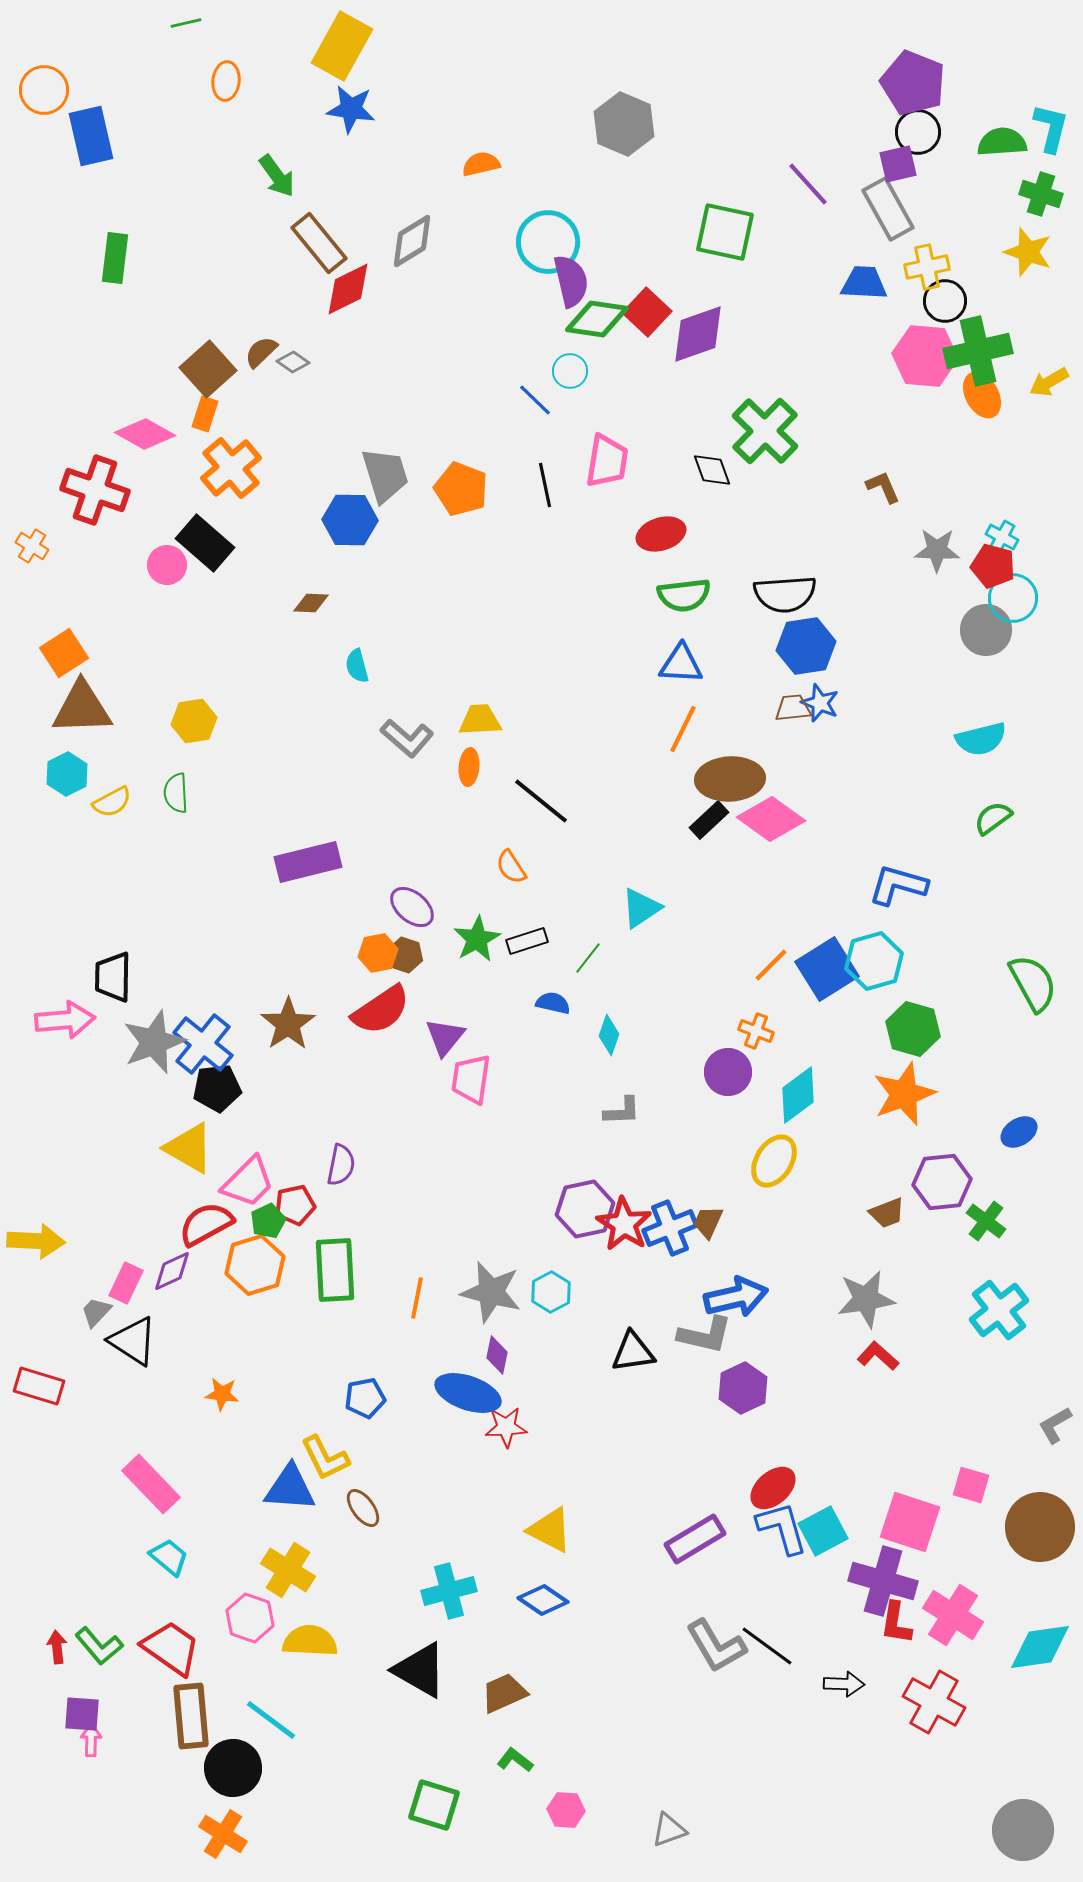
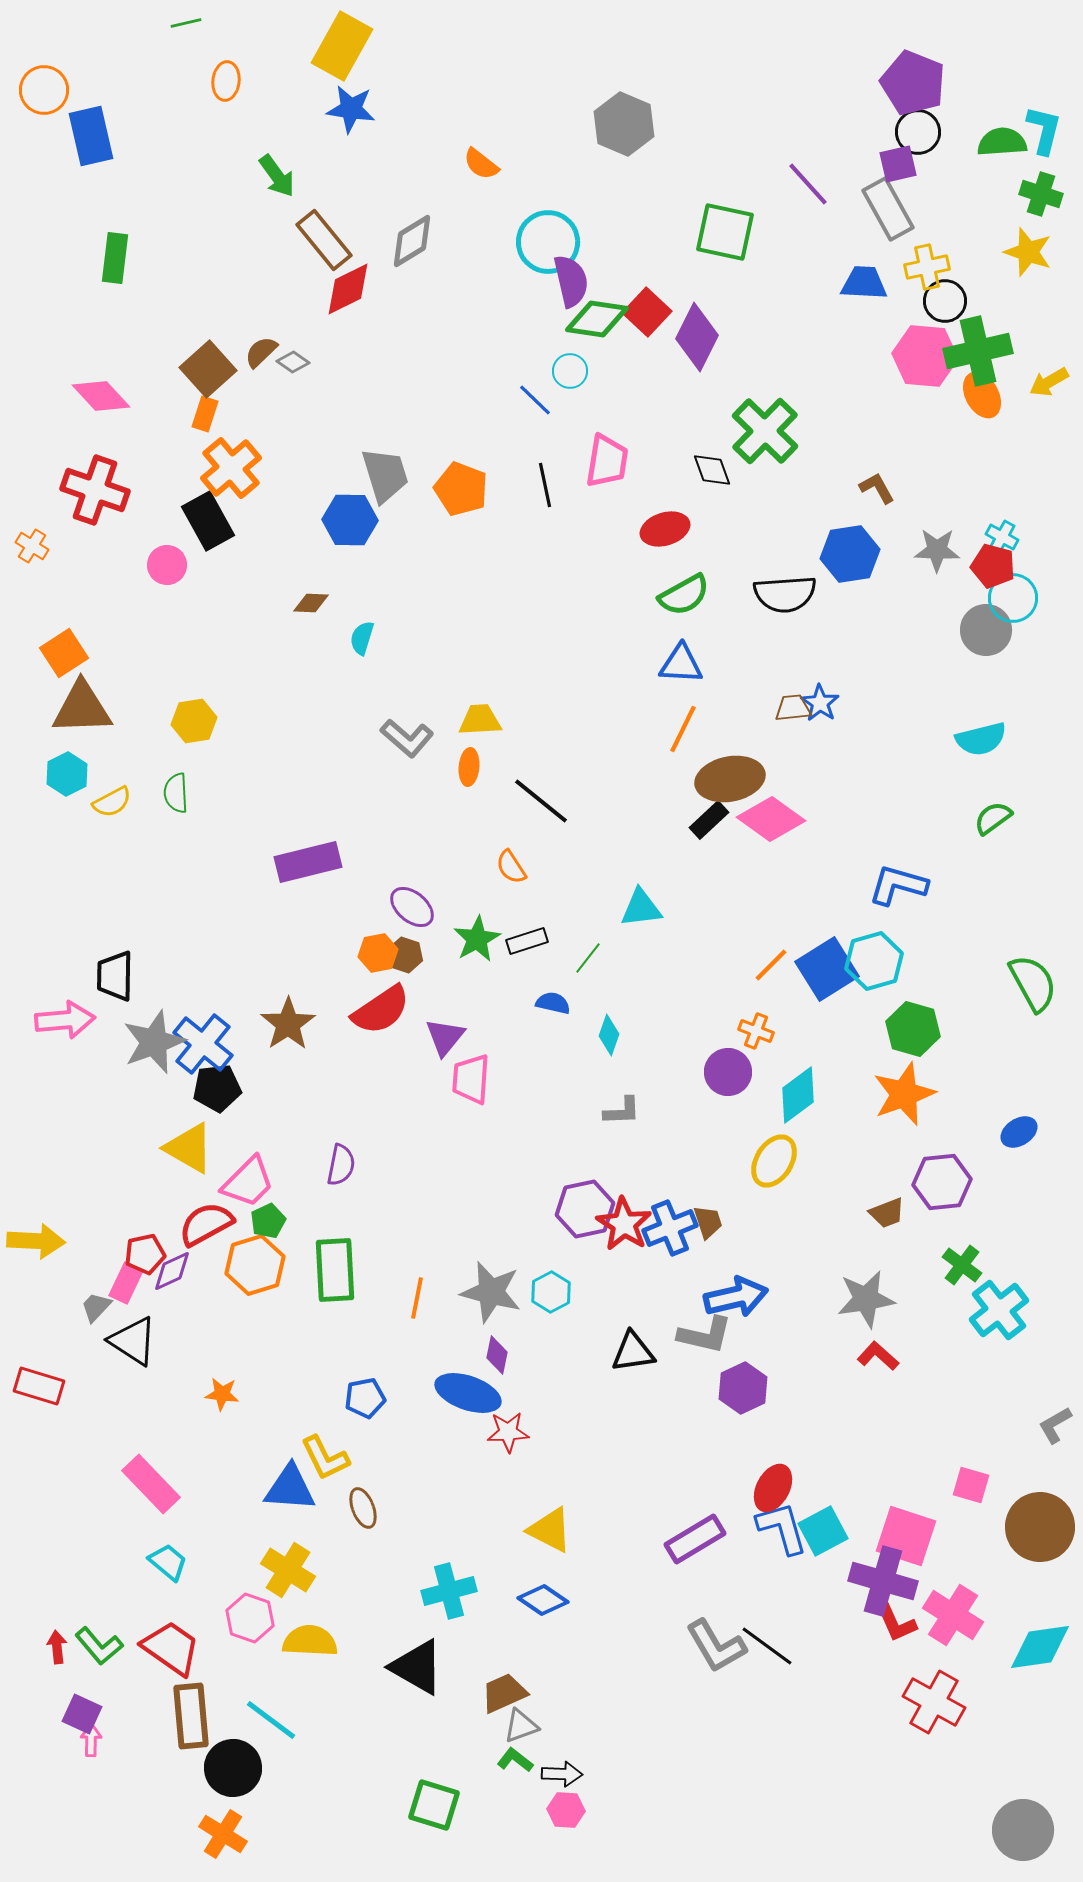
cyan L-shape at (1051, 128): moved 7 px left, 2 px down
orange semicircle at (481, 164): rotated 129 degrees counterclockwise
brown rectangle at (319, 243): moved 5 px right, 3 px up
purple diamond at (698, 334): moved 1 px left, 3 px down; rotated 44 degrees counterclockwise
pink diamond at (145, 434): moved 44 px left, 38 px up; rotated 18 degrees clockwise
brown L-shape at (883, 487): moved 6 px left, 1 px down; rotated 6 degrees counterclockwise
red ellipse at (661, 534): moved 4 px right, 5 px up
black rectangle at (205, 543): moved 3 px right, 22 px up; rotated 20 degrees clockwise
green semicircle at (684, 595): rotated 22 degrees counterclockwise
blue hexagon at (806, 646): moved 44 px right, 92 px up
cyan semicircle at (357, 666): moved 5 px right, 28 px up; rotated 32 degrees clockwise
blue star at (820, 703): rotated 12 degrees clockwise
brown ellipse at (730, 779): rotated 8 degrees counterclockwise
cyan triangle at (641, 908): rotated 27 degrees clockwise
black trapezoid at (113, 977): moved 2 px right, 1 px up
pink trapezoid at (471, 1079): rotated 4 degrees counterclockwise
red pentagon at (295, 1205): moved 150 px left, 49 px down
green cross at (986, 1221): moved 24 px left, 44 px down
brown trapezoid at (708, 1222): rotated 138 degrees clockwise
gray trapezoid at (96, 1312): moved 5 px up
red star at (506, 1427): moved 2 px right, 5 px down
red ellipse at (773, 1488): rotated 21 degrees counterclockwise
brown ellipse at (363, 1508): rotated 15 degrees clockwise
pink square at (910, 1522): moved 4 px left, 14 px down
cyan trapezoid at (169, 1557): moved 1 px left, 5 px down
red L-shape at (896, 1623): rotated 33 degrees counterclockwise
black triangle at (420, 1670): moved 3 px left, 3 px up
black arrow at (844, 1684): moved 282 px left, 90 px down
purple square at (82, 1714): rotated 21 degrees clockwise
gray triangle at (669, 1830): moved 148 px left, 104 px up
